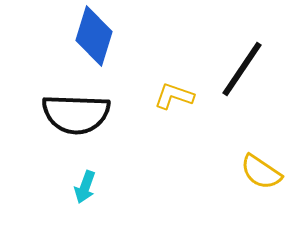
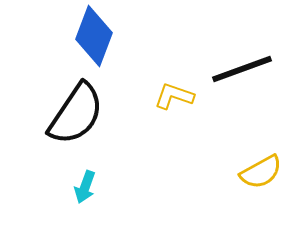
blue diamond: rotated 4 degrees clockwise
black line: rotated 36 degrees clockwise
black semicircle: rotated 58 degrees counterclockwise
yellow semicircle: rotated 63 degrees counterclockwise
